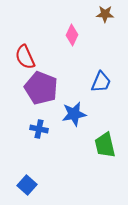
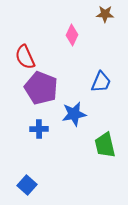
blue cross: rotated 12 degrees counterclockwise
